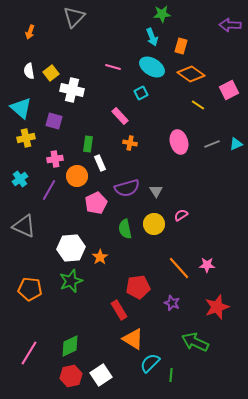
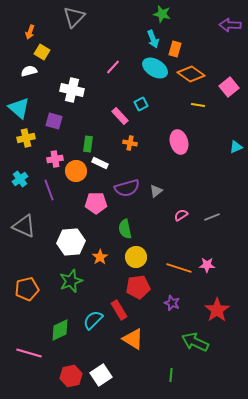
green star at (162, 14): rotated 18 degrees clockwise
cyan arrow at (152, 37): moved 1 px right, 2 px down
orange rectangle at (181, 46): moved 6 px left, 3 px down
pink line at (113, 67): rotated 63 degrees counterclockwise
cyan ellipse at (152, 67): moved 3 px right, 1 px down
white semicircle at (29, 71): rotated 84 degrees clockwise
yellow square at (51, 73): moved 9 px left, 21 px up; rotated 21 degrees counterclockwise
pink square at (229, 90): moved 3 px up; rotated 12 degrees counterclockwise
cyan square at (141, 93): moved 11 px down
yellow line at (198, 105): rotated 24 degrees counterclockwise
cyan triangle at (21, 108): moved 2 px left
gray line at (212, 144): moved 73 px down
cyan triangle at (236, 144): moved 3 px down
white rectangle at (100, 163): rotated 42 degrees counterclockwise
orange circle at (77, 176): moved 1 px left, 5 px up
purple line at (49, 190): rotated 50 degrees counterclockwise
gray triangle at (156, 191): rotated 24 degrees clockwise
pink pentagon at (96, 203): rotated 25 degrees clockwise
yellow circle at (154, 224): moved 18 px left, 33 px down
white hexagon at (71, 248): moved 6 px up
orange line at (179, 268): rotated 30 degrees counterclockwise
orange pentagon at (30, 289): moved 3 px left; rotated 20 degrees counterclockwise
red star at (217, 307): moved 3 px down; rotated 15 degrees counterclockwise
green diamond at (70, 346): moved 10 px left, 16 px up
pink line at (29, 353): rotated 75 degrees clockwise
cyan semicircle at (150, 363): moved 57 px left, 43 px up
